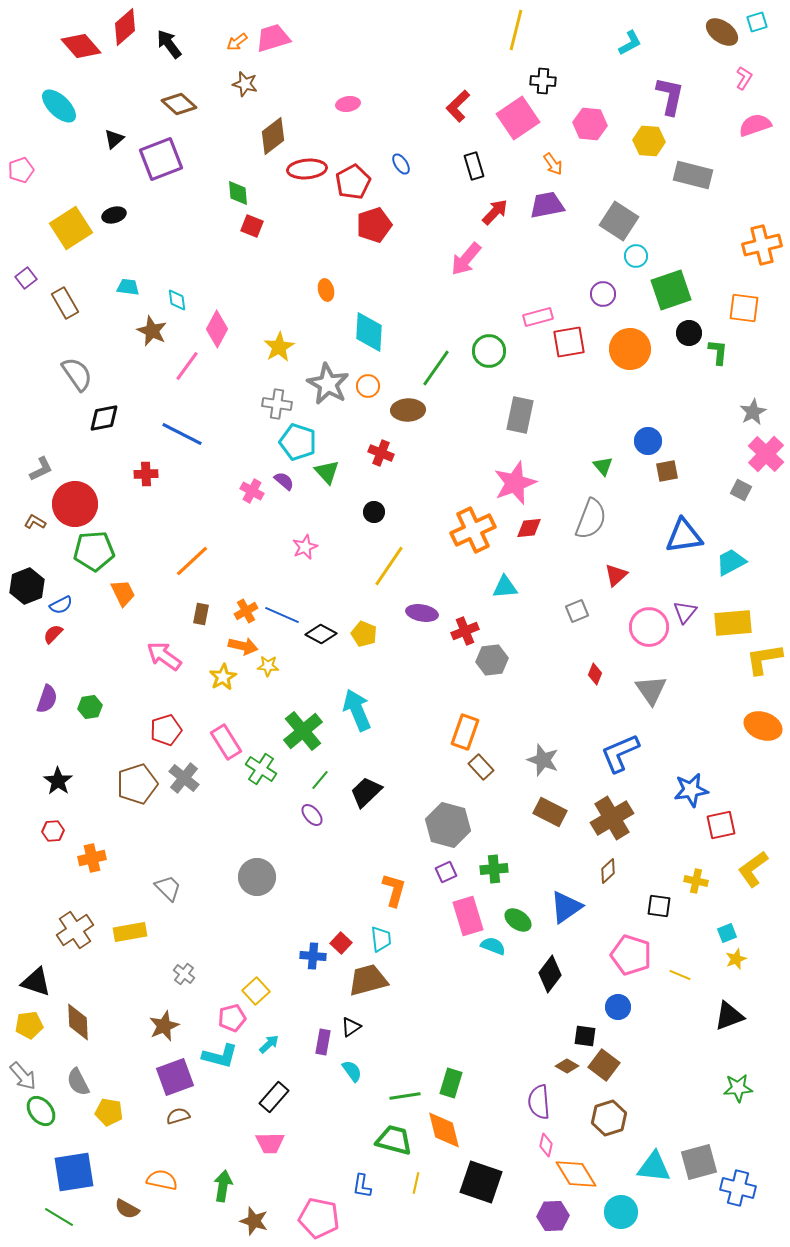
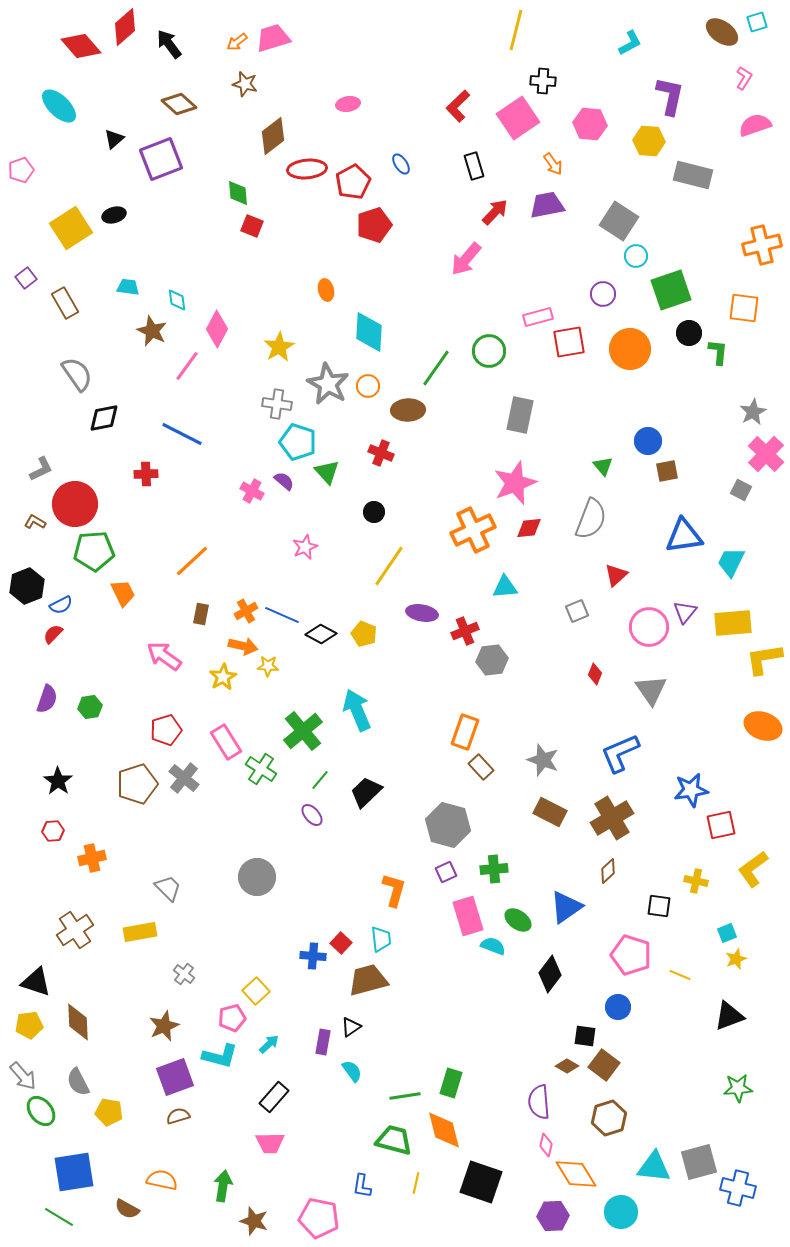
cyan trapezoid at (731, 562): rotated 36 degrees counterclockwise
yellow rectangle at (130, 932): moved 10 px right
